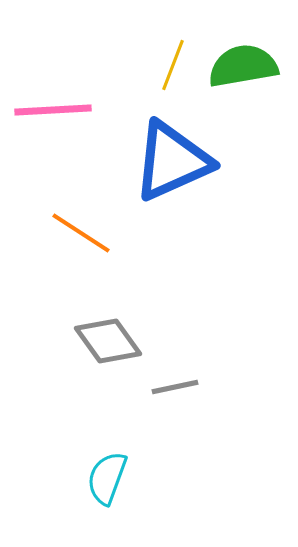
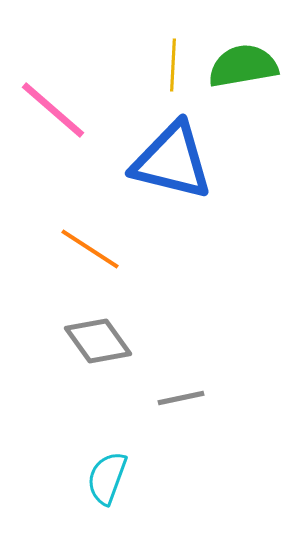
yellow line: rotated 18 degrees counterclockwise
pink line: rotated 44 degrees clockwise
blue triangle: rotated 38 degrees clockwise
orange line: moved 9 px right, 16 px down
gray diamond: moved 10 px left
gray line: moved 6 px right, 11 px down
